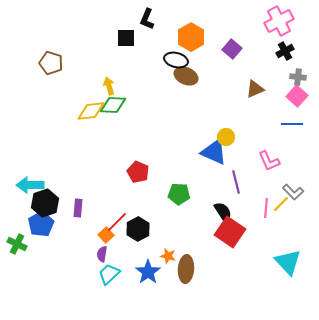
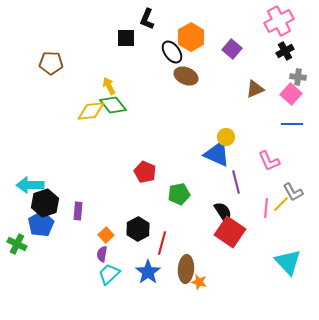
black ellipse at (176, 60): moved 4 px left, 8 px up; rotated 40 degrees clockwise
brown pentagon at (51, 63): rotated 15 degrees counterclockwise
yellow arrow at (109, 86): rotated 12 degrees counterclockwise
pink square at (297, 96): moved 6 px left, 2 px up
green diamond at (113, 105): rotated 48 degrees clockwise
blue triangle at (214, 152): moved 3 px right, 2 px down
red pentagon at (138, 172): moved 7 px right
gray L-shape at (293, 192): rotated 15 degrees clockwise
green pentagon at (179, 194): rotated 15 degrees counterclockwise
purple rectangle at (78, 208): moved 3 px down
red line at (117, 222): moved 45 px right, 21 px down; rotated 30 degrees counterclockwise
orange star at (168, 256): moved 31 px right, 26 px down
